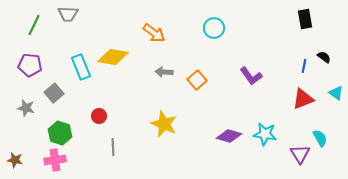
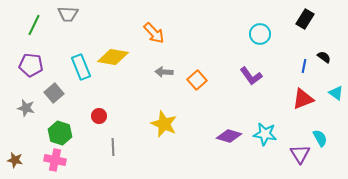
black rectangle: rotated 42 degrees clockwise
cyan circle: moved 46 px right, 6 px down
orange arrow: rotated 10 degrees clockwise
purple pentagon: moved 1 px right
pink cross: rotated 20 degrees clockwise
